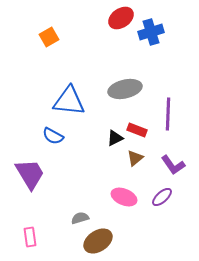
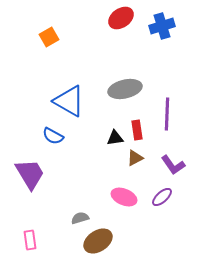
blue cross: moved 11 px right, 6 px up
blue triangle: rotated 24 degrees clockwise
purple line: moved 1 px left
red rectangle: rotated 60 degrees clockwise
black triangle: rotated 18 degrees clockwise
brown triangle: rotated 12 degrees clockwise
pink rectangle: moved 3 px down
